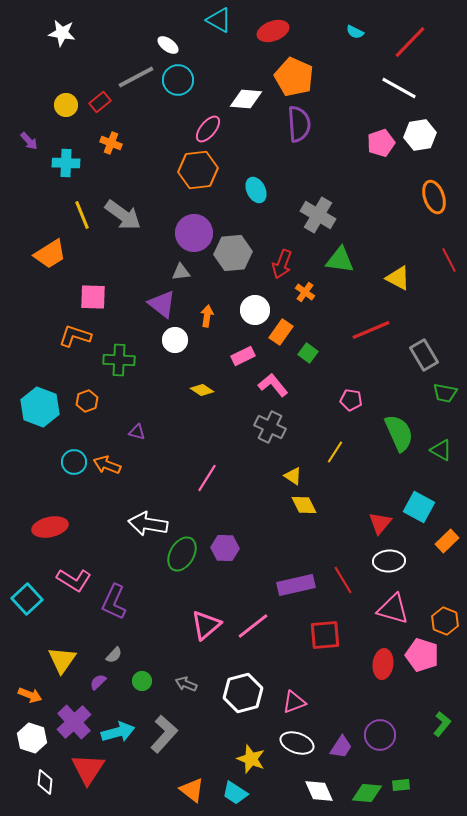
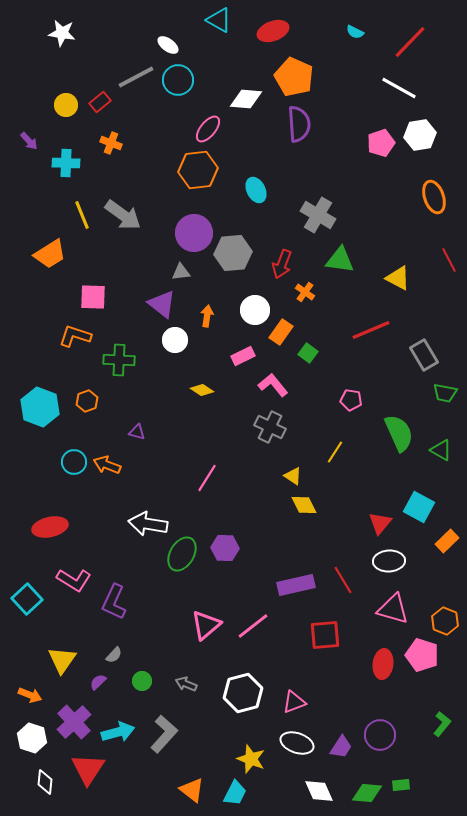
cyan trapezoid at (235, 793): rotated 96 degrees counterclockwise
